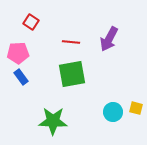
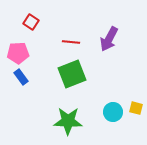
green square: rotated 12 degrees counterclockwise
green star: moved 15 px right
